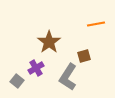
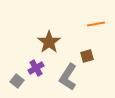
brown square: moved 3 px right
